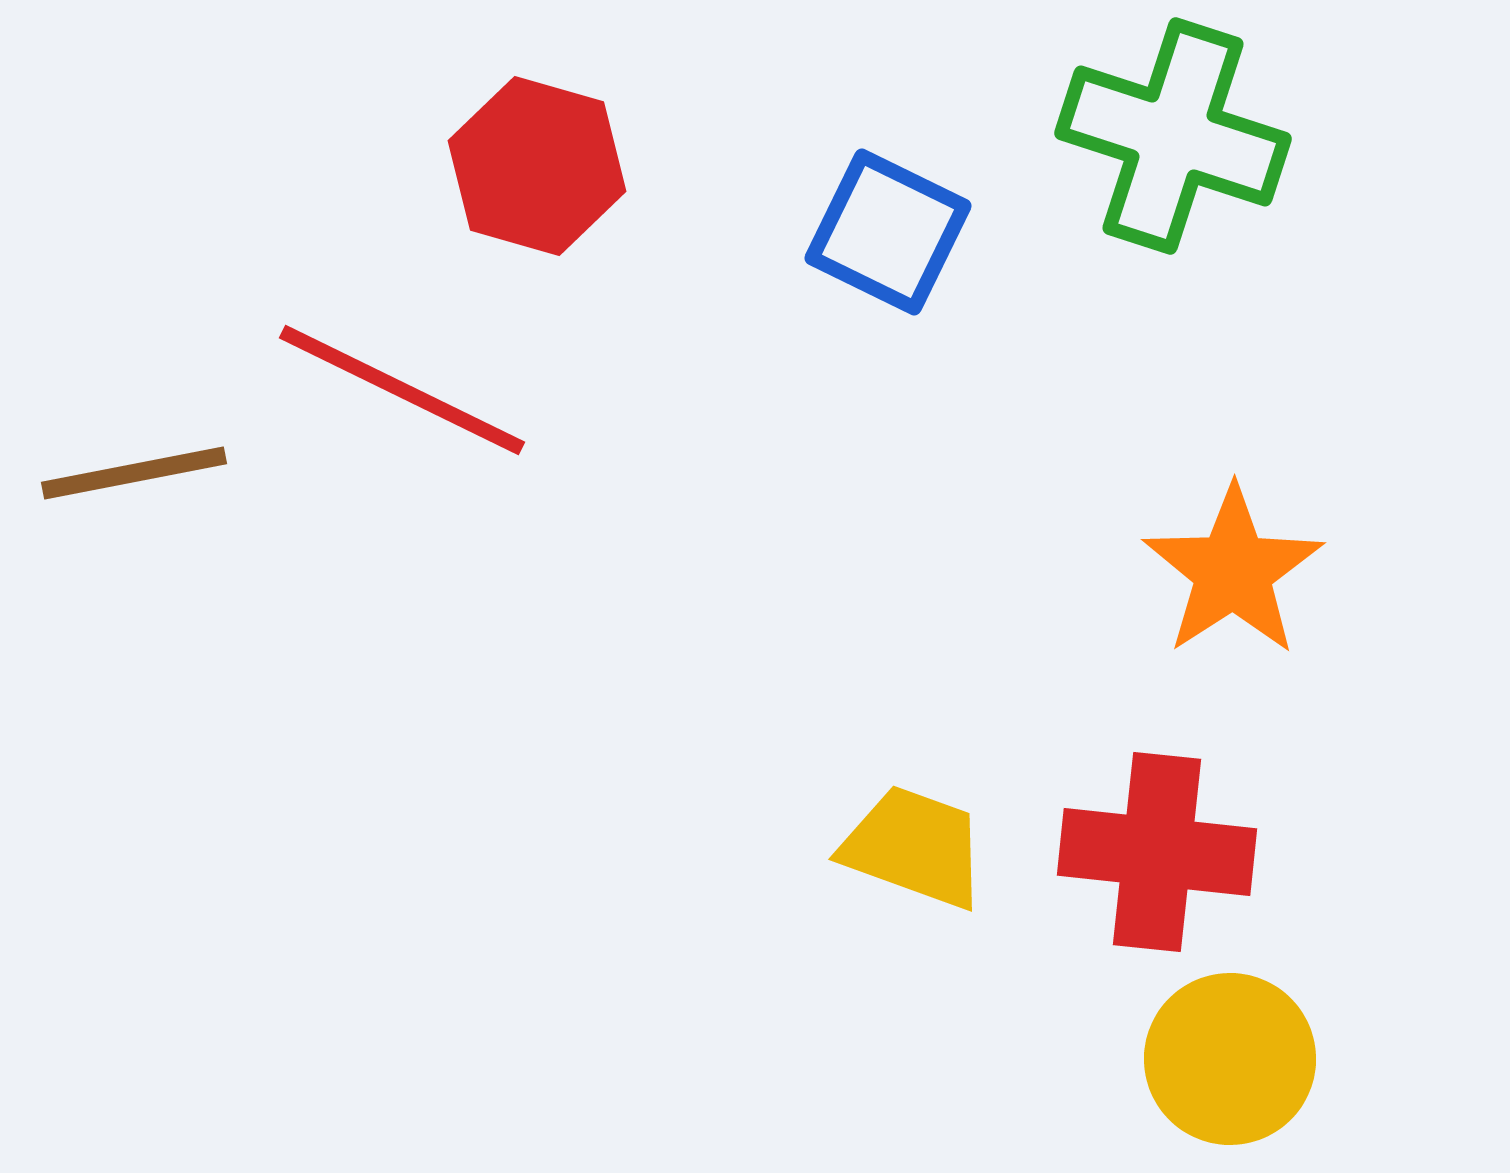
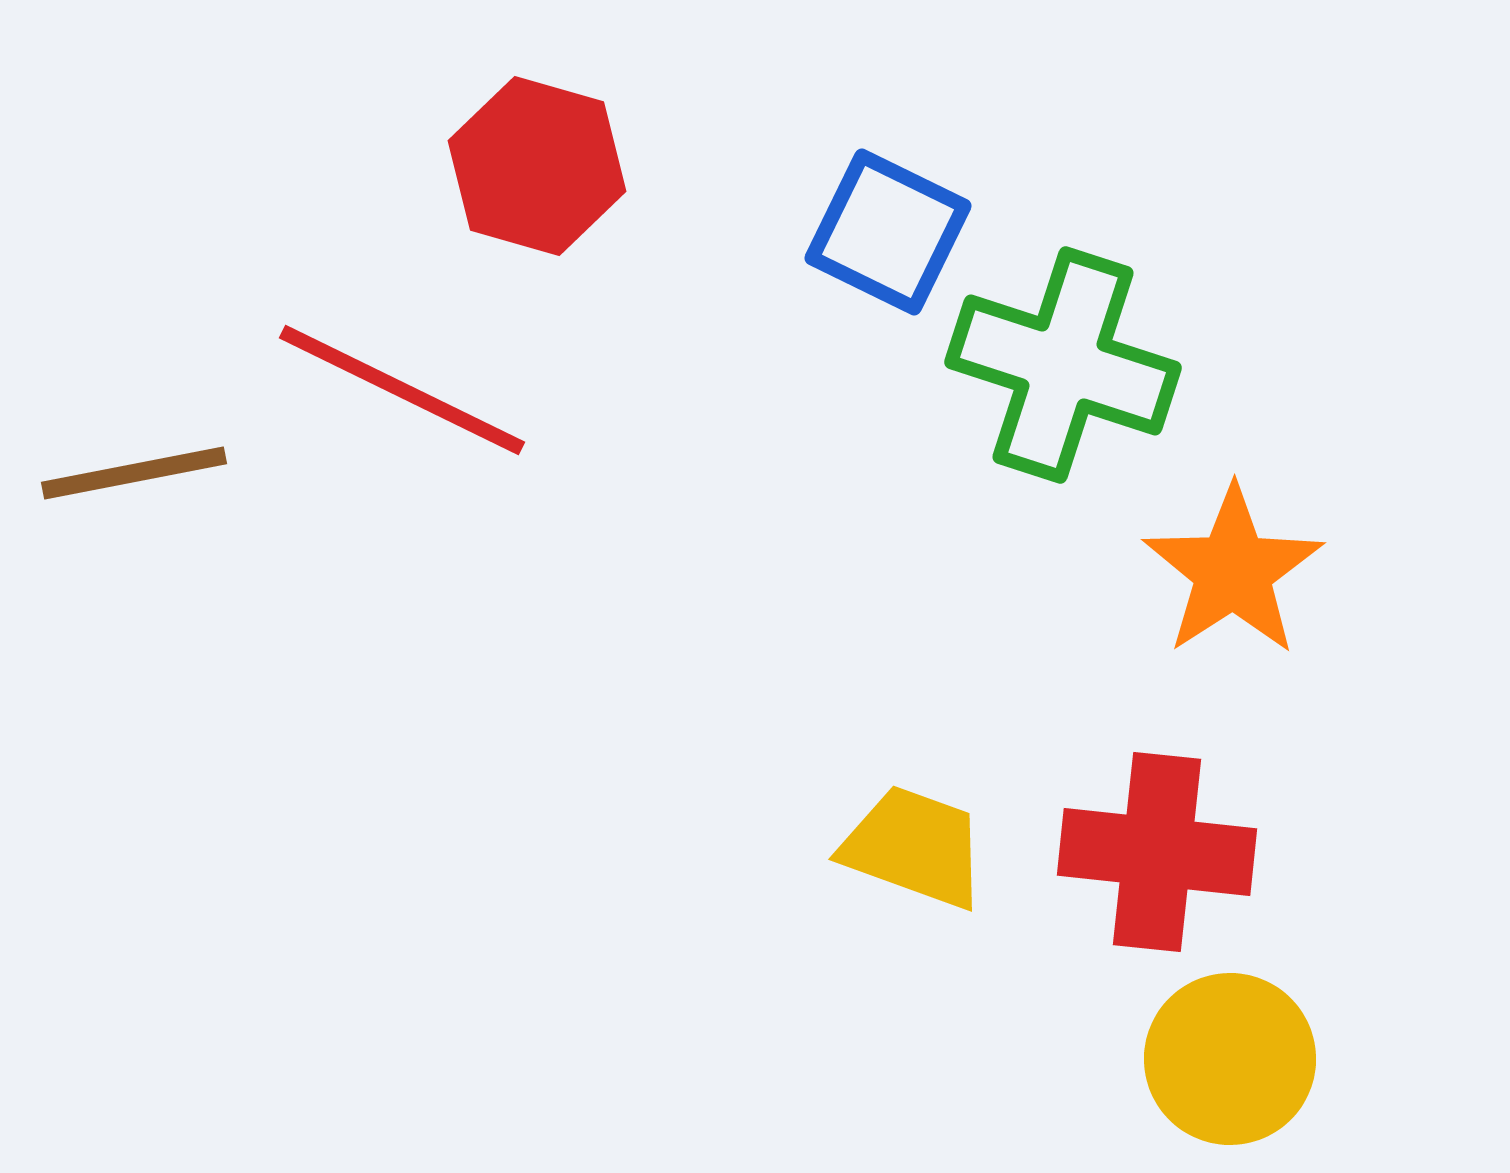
green cross: moved 110 px left, 229 px down
